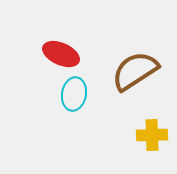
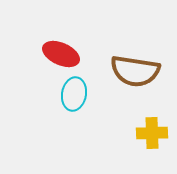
brown semicircle: rotated 138 degrees counterclockwise
yellow cross: moved 2 px up
